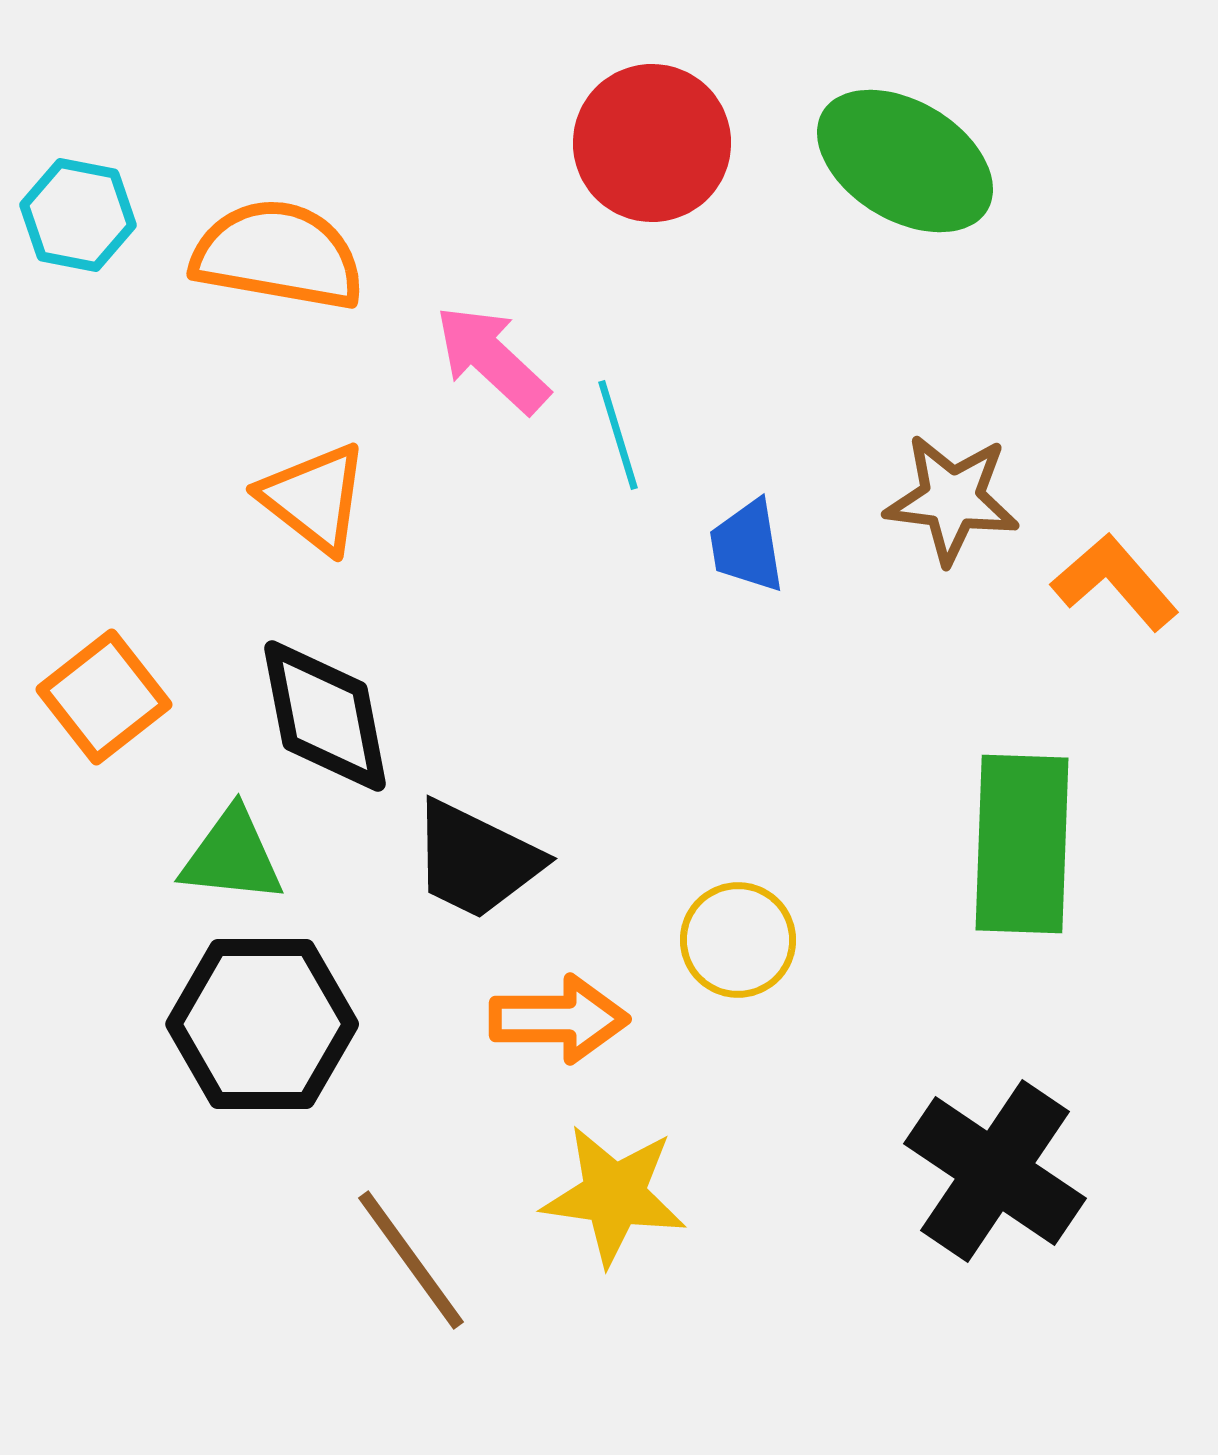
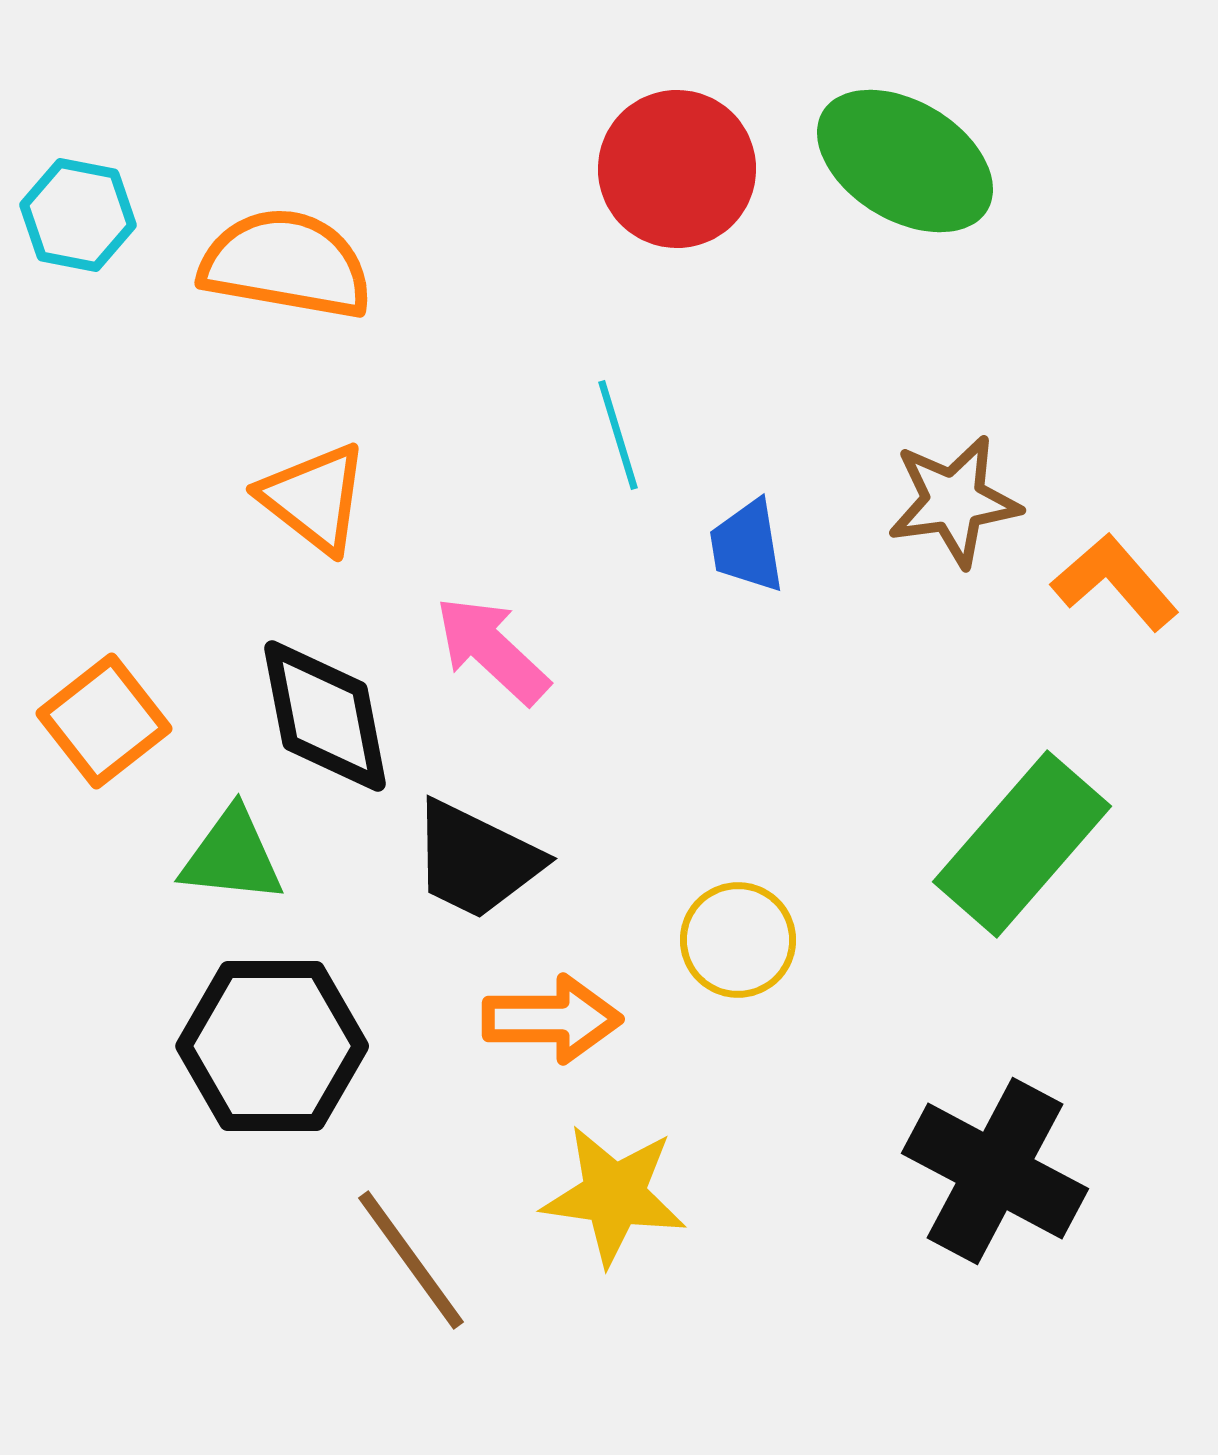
red circle: moved 25 px right, 26 px down
orange semicircle: moved 8 px right, 9 px down
pink arrow: moved 291 px down
brown star: moved 2 px right, 2 px down; rotated 15 degrees counterclockwise
orange square: moved 24 px down
green rectangle: rotated 39 degrees clockwise
orange arrow: moved 7 px left
black hexagon: moved 10 px right, 22 px down
black cross: rotated 6 degrees counterclockwise
